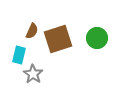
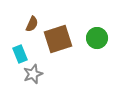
brown semicircle: moved 7 px up
cyan rectangle: moved 1 px right, 1 px up; rotated 36 degrees counterclockwise
gray star: rotated 18 degrees clockwise
